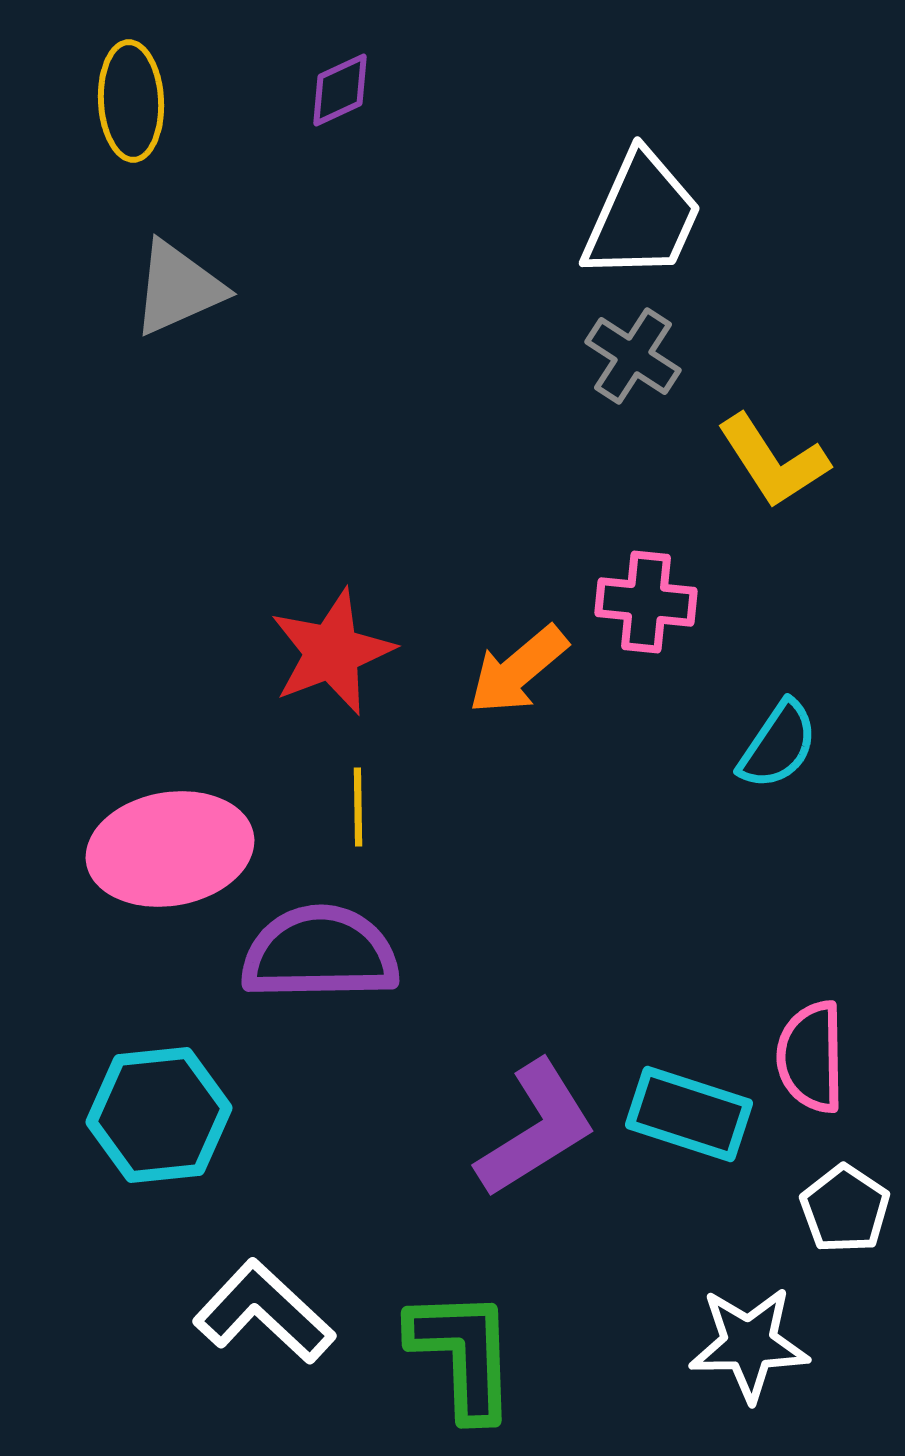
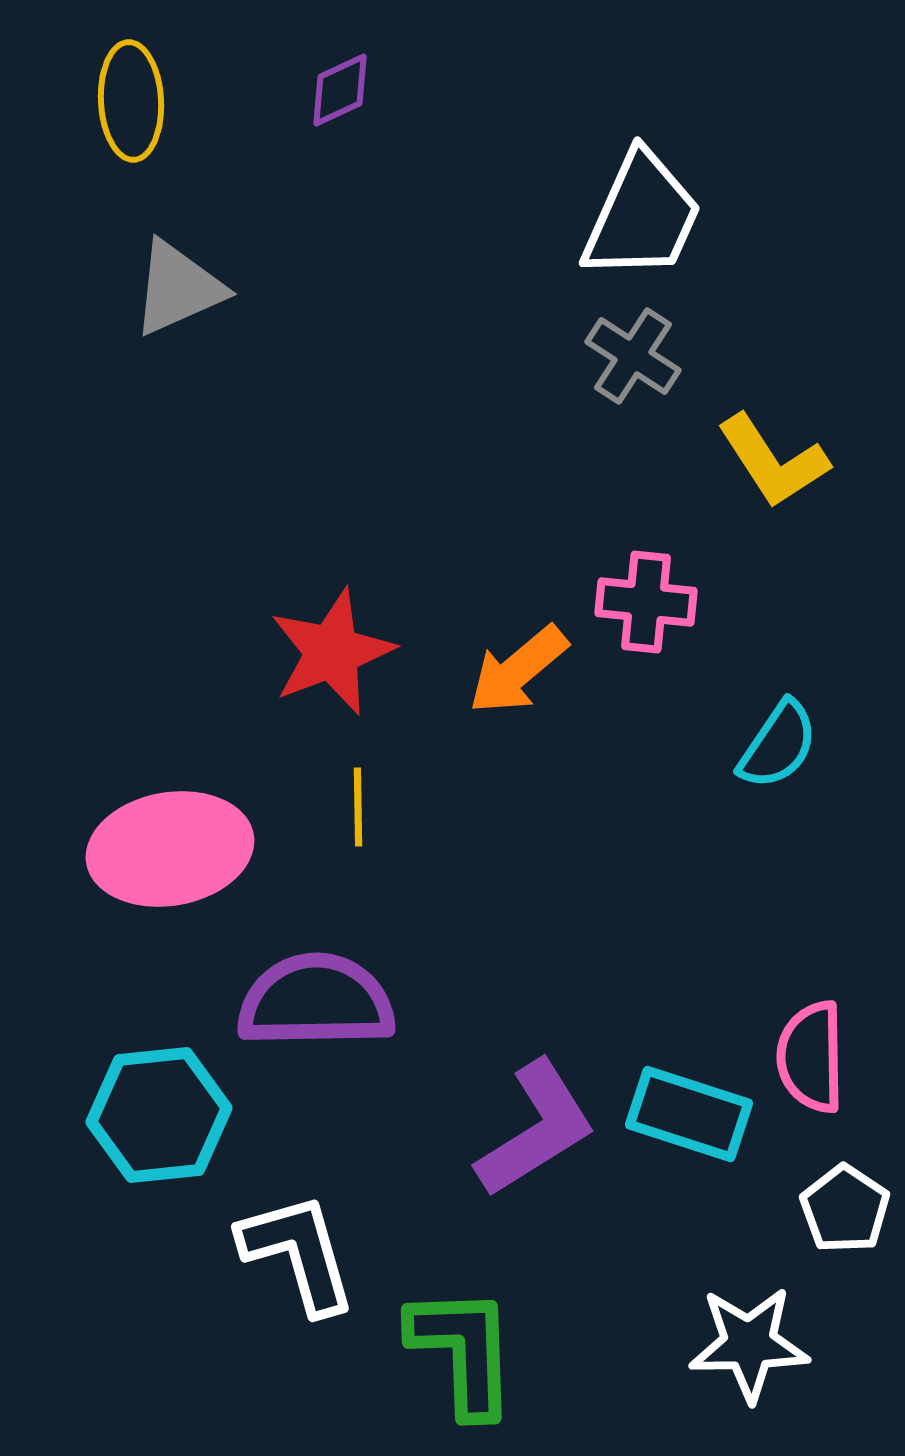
purple semicircle: moved 4 px left, 48 px down
white L-shape: moved 34 px right, 59 px up; rotated 31 degrees clockwise
green L-shape: moved 3 px up
